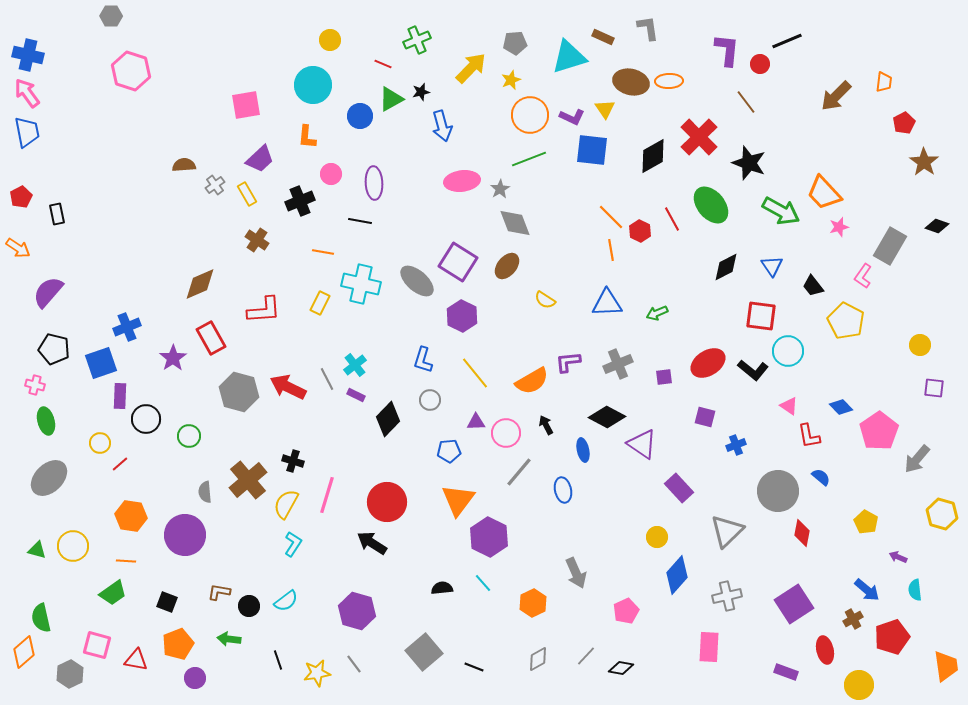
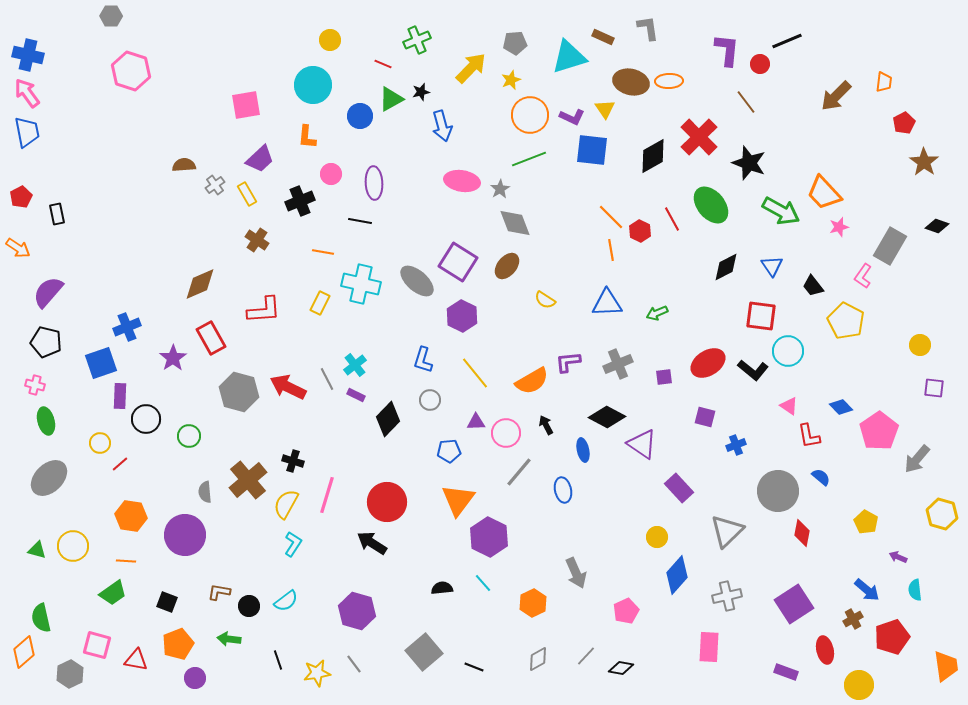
pink ellipse at (462, 181): rotated 16 degrees clockwise
black pentagon at (54, 349): moved 8 px left, 7 px up
